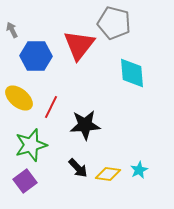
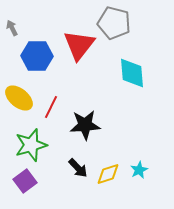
gray arrow: moved 2 px up
blue hexagon: moved 1 px right
yellow diamond: rotated 25 degrees counterclockwise
